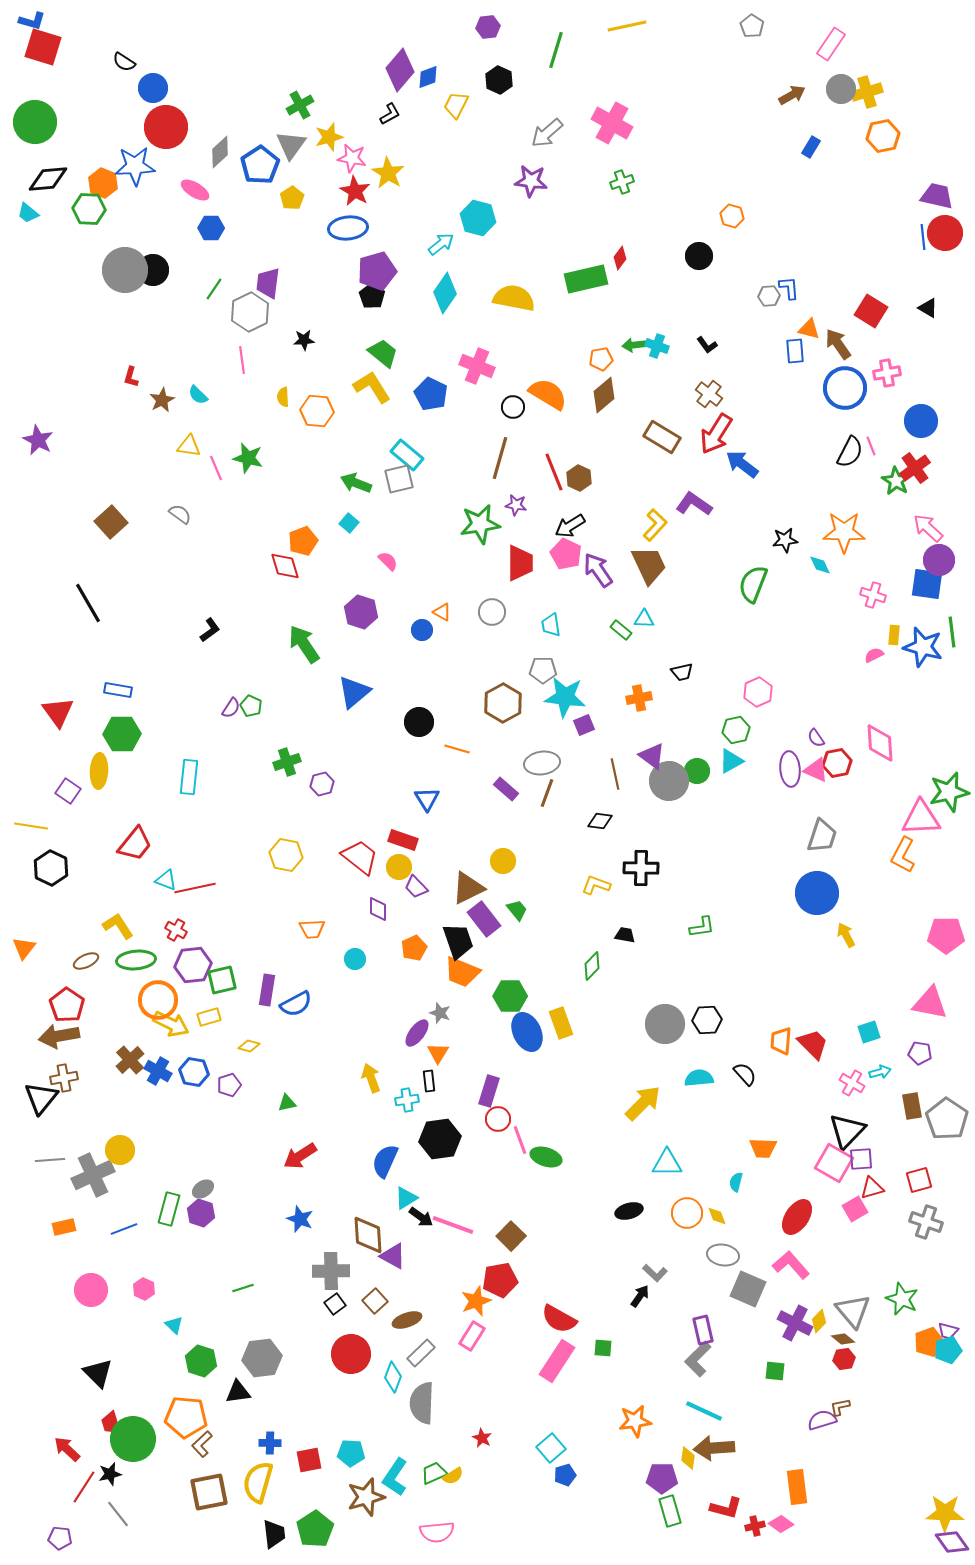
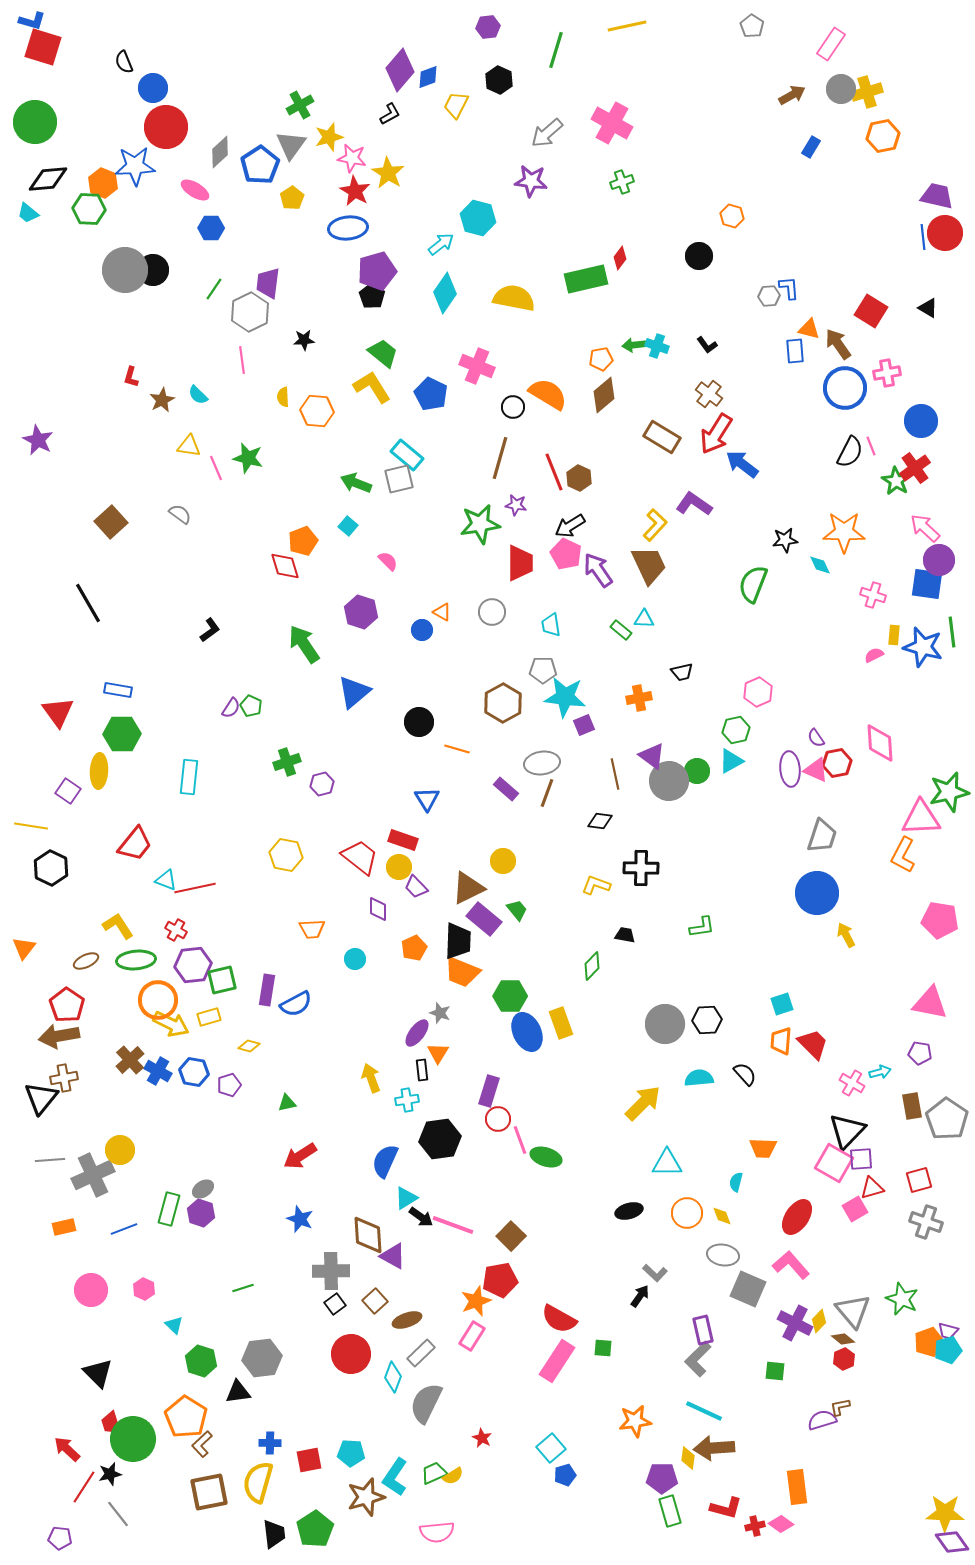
black semicircle at (124, 62): rotated 35 degrees clockwise
cyan square at (349, 523): moved 1 px left, 3 px down
pink arrow at (928, 528): moved 3 px left
purple rectangle at (484, 919): rotated 12 degrees counterclockwise
pink pentagon at (946, 935): moved 6 px left, 15 px up; rotated 9 degrees clockwise
black trapezoid at (458, 941): rotated 21 degrees clockwise
cyan square at (869, 1032): moved 87 px left, 28 px up
black rectangle at (429, 1081): moved 7 px left, 11 px up
yellow diamond at (717, 1216): moved 5 px right
red hexagon at (844, 1359): rotated 15 degrees counterclockwise
gray semicircle at (422, 1403): moved 4 px right; rotated 24 degrees clockwise
orange pentagon at (186, 1417): rotated 27 degrees clockwise
